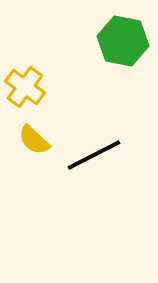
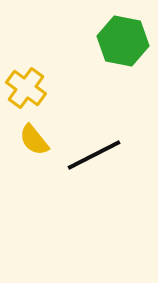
yellow cross: moved 1 px right, 1 px down
yellow semicircle: rotated 8 degrees clockwise
